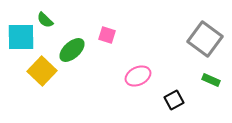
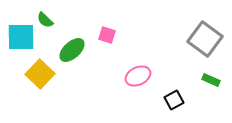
yellow square: moved 2 px left, 3 px down
